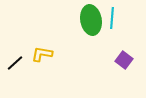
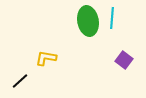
green ellipse: moved 3 px left, 1 px down
yellow L-shape: moved 4 px right, 4 px down
black line: moved 5 px right, 18 px down
